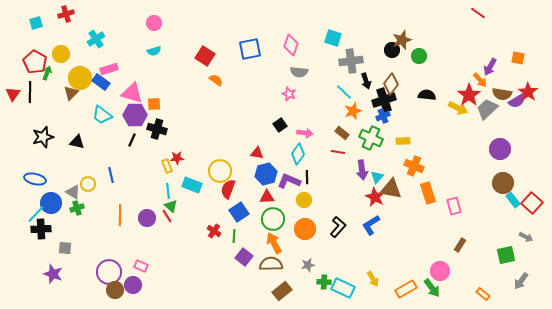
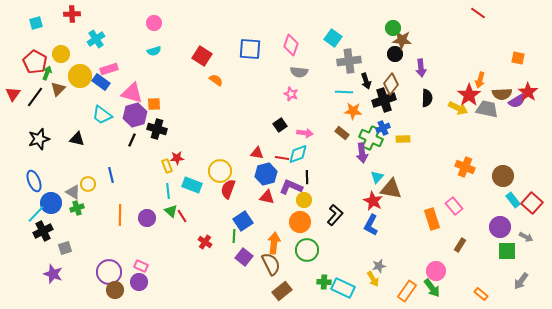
red cross at (66, 14): moved 6 px right; rotated 14 degrees clockwise
cyan square at (333, 38): rotated 18 degrees clockwise
brown star at (402, 40): rotated 24 degrees clockwise
blue square at (250, 49): rotated 15 degrees clockwise
black circle at (392, 50): moved 3 px right, 4 px down
red square at (205, 56): moved 3 px left
green circle at (419, 56): moved 26 px left, 28 px up
gray cross at (351, 61): moved 2 px left
purple arrow at (490, 67): moved 69 px left, 1 px down; rotated 36 degrees counterclockwise
yellow circle at (80, 78): moved 2 px up
orange arrow at (480, 80): rotated 56 degrees clockwise
black line at (30, 92): moved 5 px right, 5 px down; rotated 35 degrees clockwise
cyan line at (344, 92): rotated 42 degrees counterclockwise
brown triangle at (71, 93): moved 13 px left, 4 px up
pink star at (289, 94): moved 2 px right
brown semicircle at (502, 94): rotated 12 degrees counterclockwise
black semicircle at (427, 95): moved 3 px down; rotated 84 degrees clockwise
gray trapezoid at (487, 109): rotated 55 degrees clockwise
orange star at (353, 111): rotated 24 degrees clockwise
purple hexagon at (135, 115): rotated 15 degrees counterclockwise
blue cross at (383, 116): moved 12 px down
black star at (43, 137): moved 4 px left, 2 px down
yellow rectangle at (403, 141): moved 2 px up
black triangle at (77, 142): moved 3 px up
purple circle at (500, 149): moved 78 px down
red line at (338, 152): moved 56 px left, 6 px down
cyan diamond at (298, 154): rotated 35 degrees clockwise
orange cross at (414, 166): moved 51 px right, 1 px down
purple arrow at (362, 170): moved 17 px up
blue ellipse at (35, 179): moved 1 px left, 2 px down; rotated 55 degrees clockwise
purple L-shape at (289, 181): moved 2 px right, 6 px down
brown circle at (503, 183): moved 7 px up
orange rectangle at (428, 193): moved 4 px right, 26 px down
red triangle at (267, 197): rotated 14 degrees clockwise
red star at (375, 197): moved 2 px left, 4 px down
green triangle at (171, 206): moved 5 px down
pink rectangle at (454, 206): rotated 24 degrees counterclockwise
blue square at (239, 212): moved 4 px right, 9 px down
red line at (167, 216): moved 15 px right
green circle at (273, 219): moved 34 px right, 31 px down
blue L-shape at (371, 225): rotated 30 degrees counterclockwise
black L-shape at (338, 227): moved 3 px left, 12 px up
black cross at (41, 229): moved 2 px right, 2 px down; rotated 24 degrees counterclockwise
orange circle at (305, 229): moved 5 px left, 7 px up
red cross at (214, 231): moved 9 px left, 11 px down
orange arrow at (274, 243): rotated 35 degrees clockwise
gray square at (65, 248): rotated 24 degrees counterclockwise
green square at (506, 255): moved 1 px right, 4 px up; rotated 12 degrees clockwise
brown semicircle at (271, 264): rotated 65 degrees clockwise
gray star at (308, 265): moved 71 px right, 1 px down
pink circle at (440, 271): moved 4 px left
purple circle at (133, 285): moved 6 px right, 3 px up
orange rectangle at (406, 289): moved 1 px right, 2 px down; rotated 25 degrees counterclockwise
orange rectangle at (483, 294): moved 2 px left
